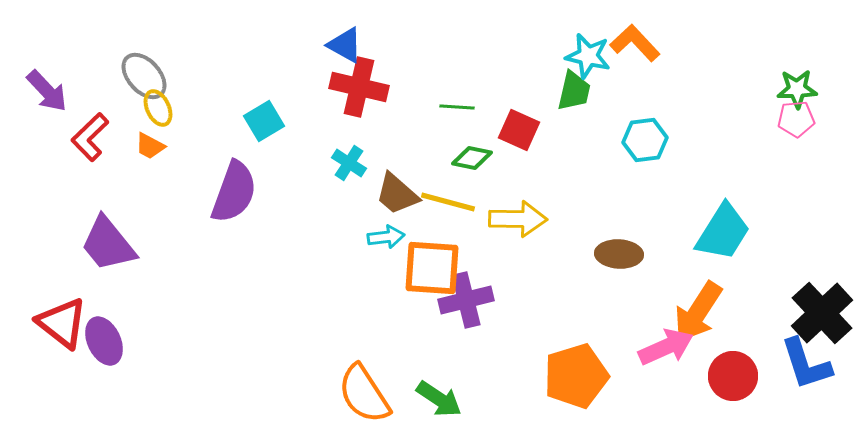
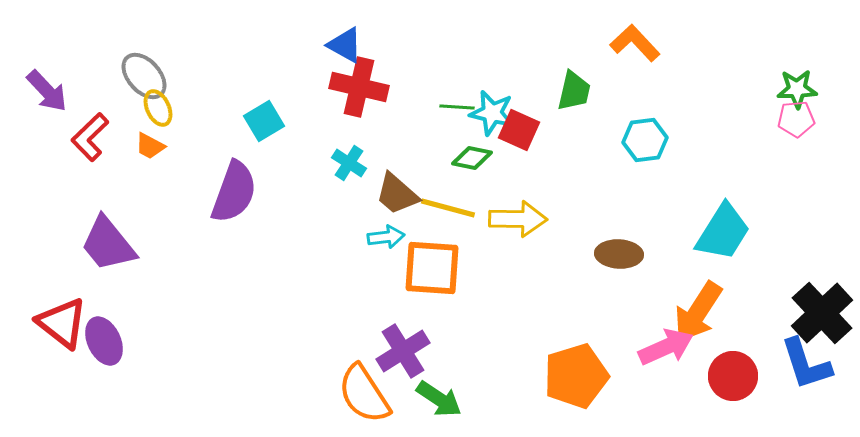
cyan star: moved 96 px left, 57 px down
yellow line: moved 6 px down
purple cross: moved 63 px left, 51 px down; rotated 18 degrees counterclockwise
